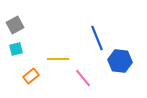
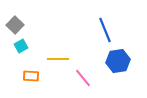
gray square: rotated 18 degrees counterclockwise
blue line: moved 8 px right, 8 px up
cyan square: moved 5 px right, 3 px up; rotated 16 degrees counterclockwise
blue hexagon: moved 2 px left; rotated 15 degrees counterclockwise
orange rectangle: rotated 42 degrees clockwise
